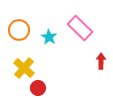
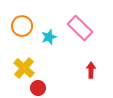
orange circle: moved 3 px right, 4 px up
cyan star: rotated 21 degrees clockwise
red arrow: moved 10 px left, 9 px down
